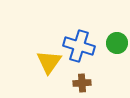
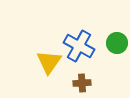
blue cross: rotated 12 degrees clockwise
